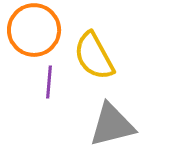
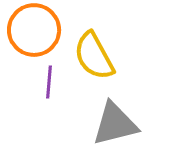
gray triangle: moved 3 px right, 1 px up
